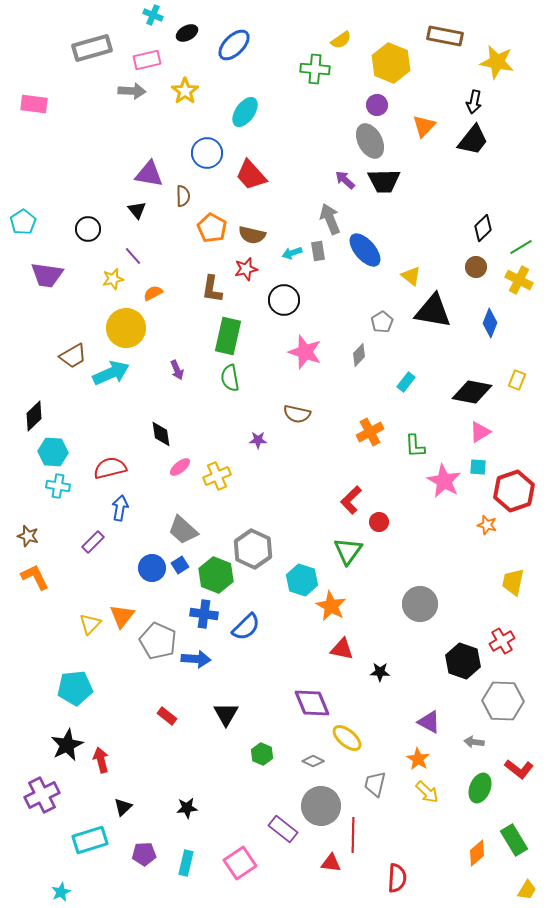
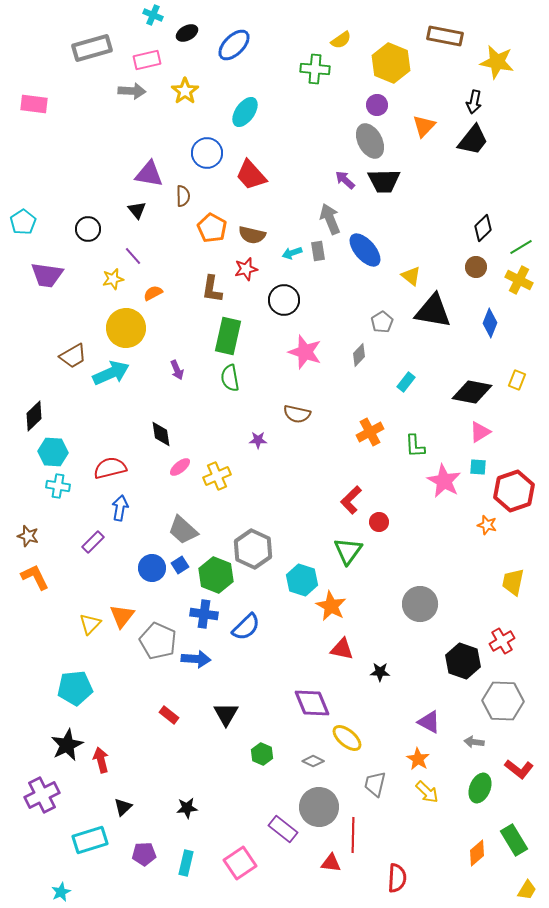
red rectangle at (167, 716): moved 2 px right, 1 px up
gray circle at (321, 806): moved 2 px left, 1 px down
